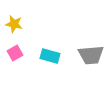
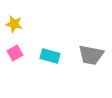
gray trapezoid: rotated 16 degrees clockwise
